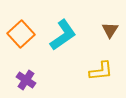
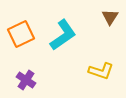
brown triangle: moved 13 px up
orange square: rotated 16 degrees clockwise
yellow L-shape: rotated 25 degrees clockwise
